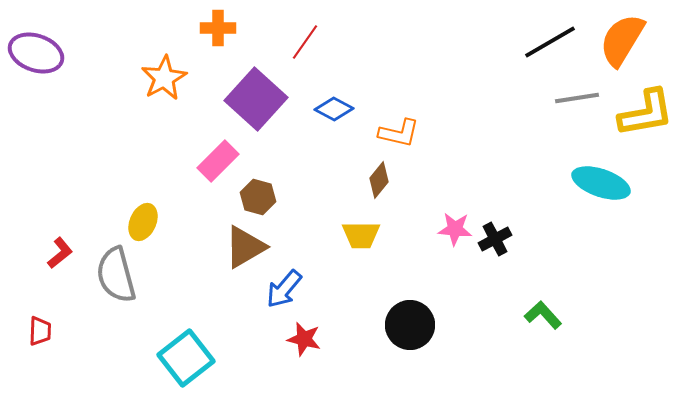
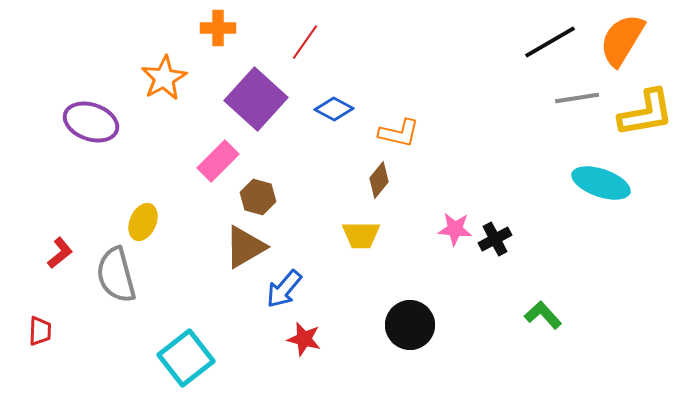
purple ellipse: moved 55 px right, 69 px down
